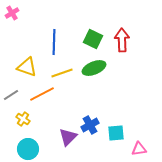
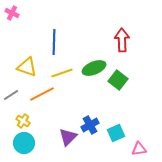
pink cross: rotated 32 degrees counterclockwise
green square: moved 25 px right, 41 px down; rotated 12 degrees clockwise
yellow cross: moved 2 px down
cyan square: rotated 18 degrees counterclockwise
cyan circle: moved 4 px left, 6 px up
